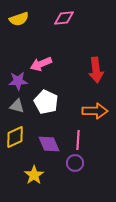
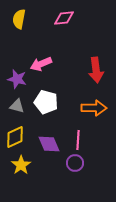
yellow semicircle: rotated 120 degrees clockwise
purple star: moved 1 px left, 2 px up; rotated 18 degrees clockwise
white pentagon: rotated 10 degrees counterclockwise
orange arrow: moved 1 px left, 3 px up
yellow star: moved 13 px left, 10 px up
